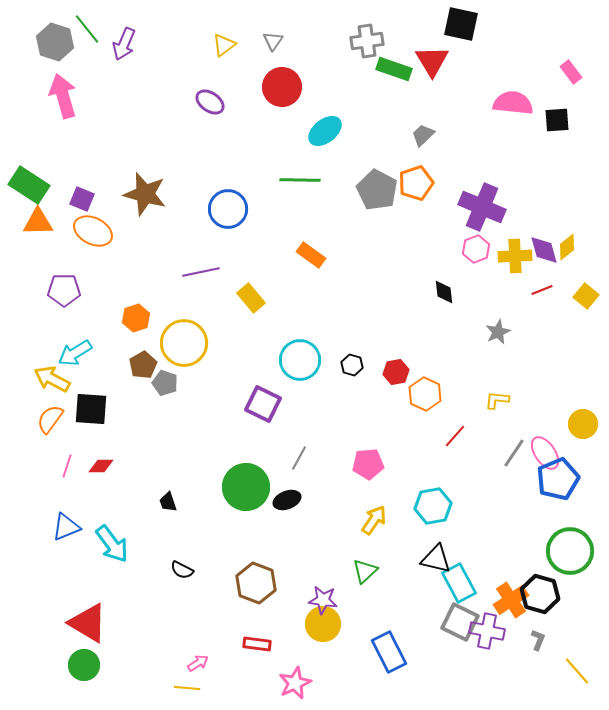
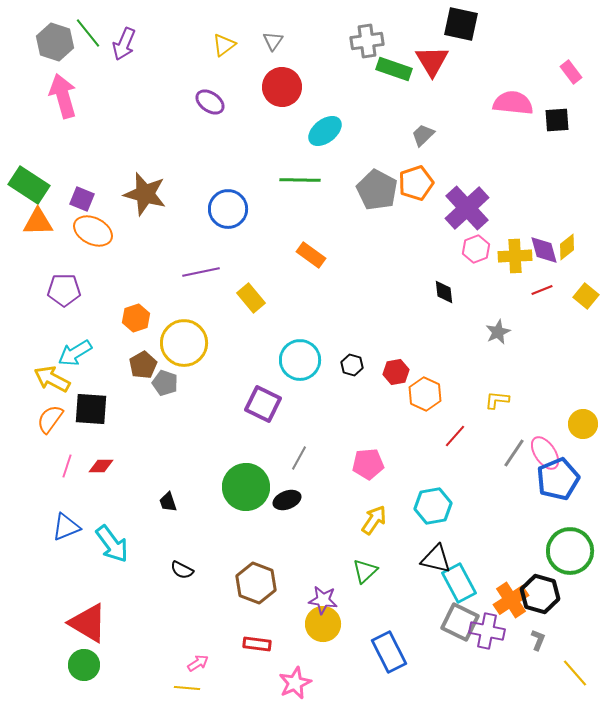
green line at (87, 29): moved 1 px right, 4 px down
purple cross at (482, 207): moved 15 px left, 1 px down; rotated 24 degrees clockwise
yellow line at (577, 671): moved 2 px left, 2 px down
